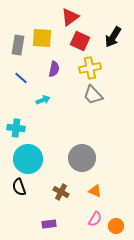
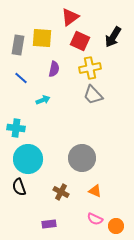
pink semicircle: rotated 84 degrees clockwise
